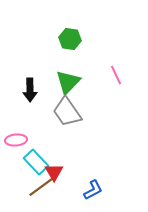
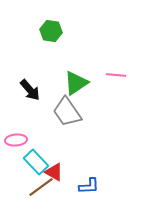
green hexagon: moved 19 px left, 8 px up
pink line: rotated 60 degrees counterclockwise
green triangle: moved 8 px right, 1 px down; rotated 12 degrees clockwise
black arrow: rotated 40 degrees counterclockwise
red triangle: rotated 30 degrees counterclockwise
blue L-shape: moved 4 px left, 4 px up; rotated 25 degrees clockwise
